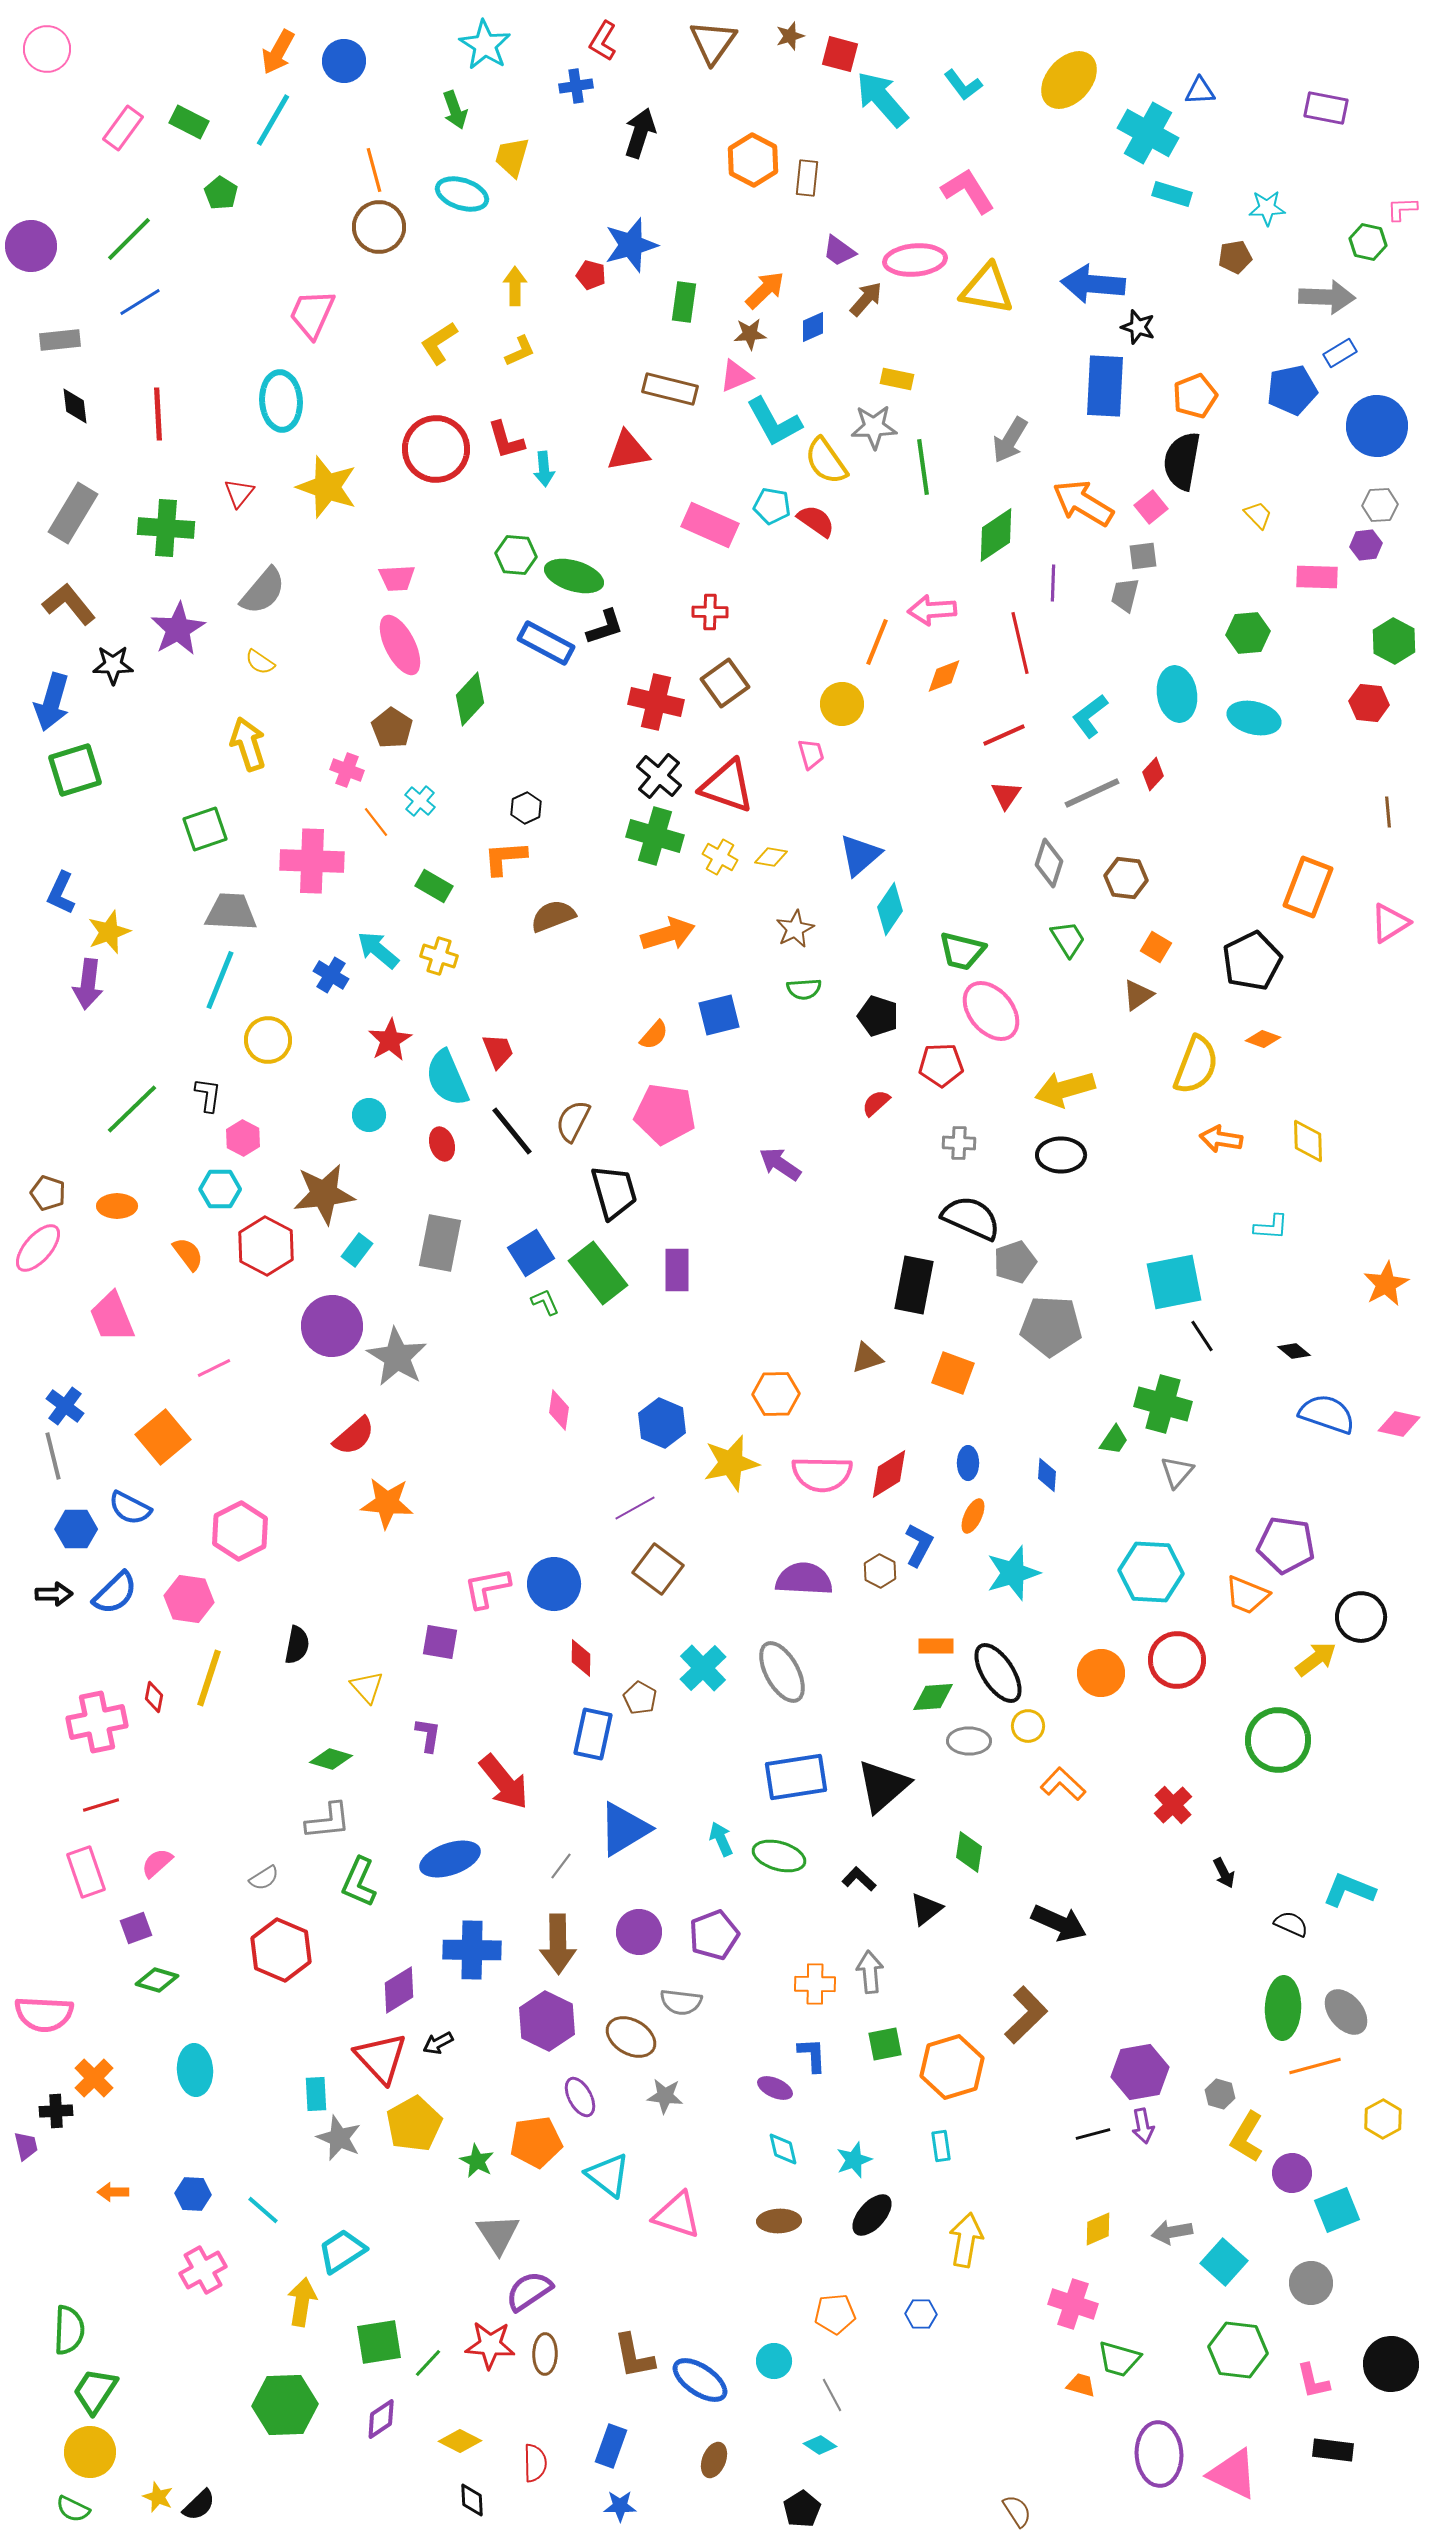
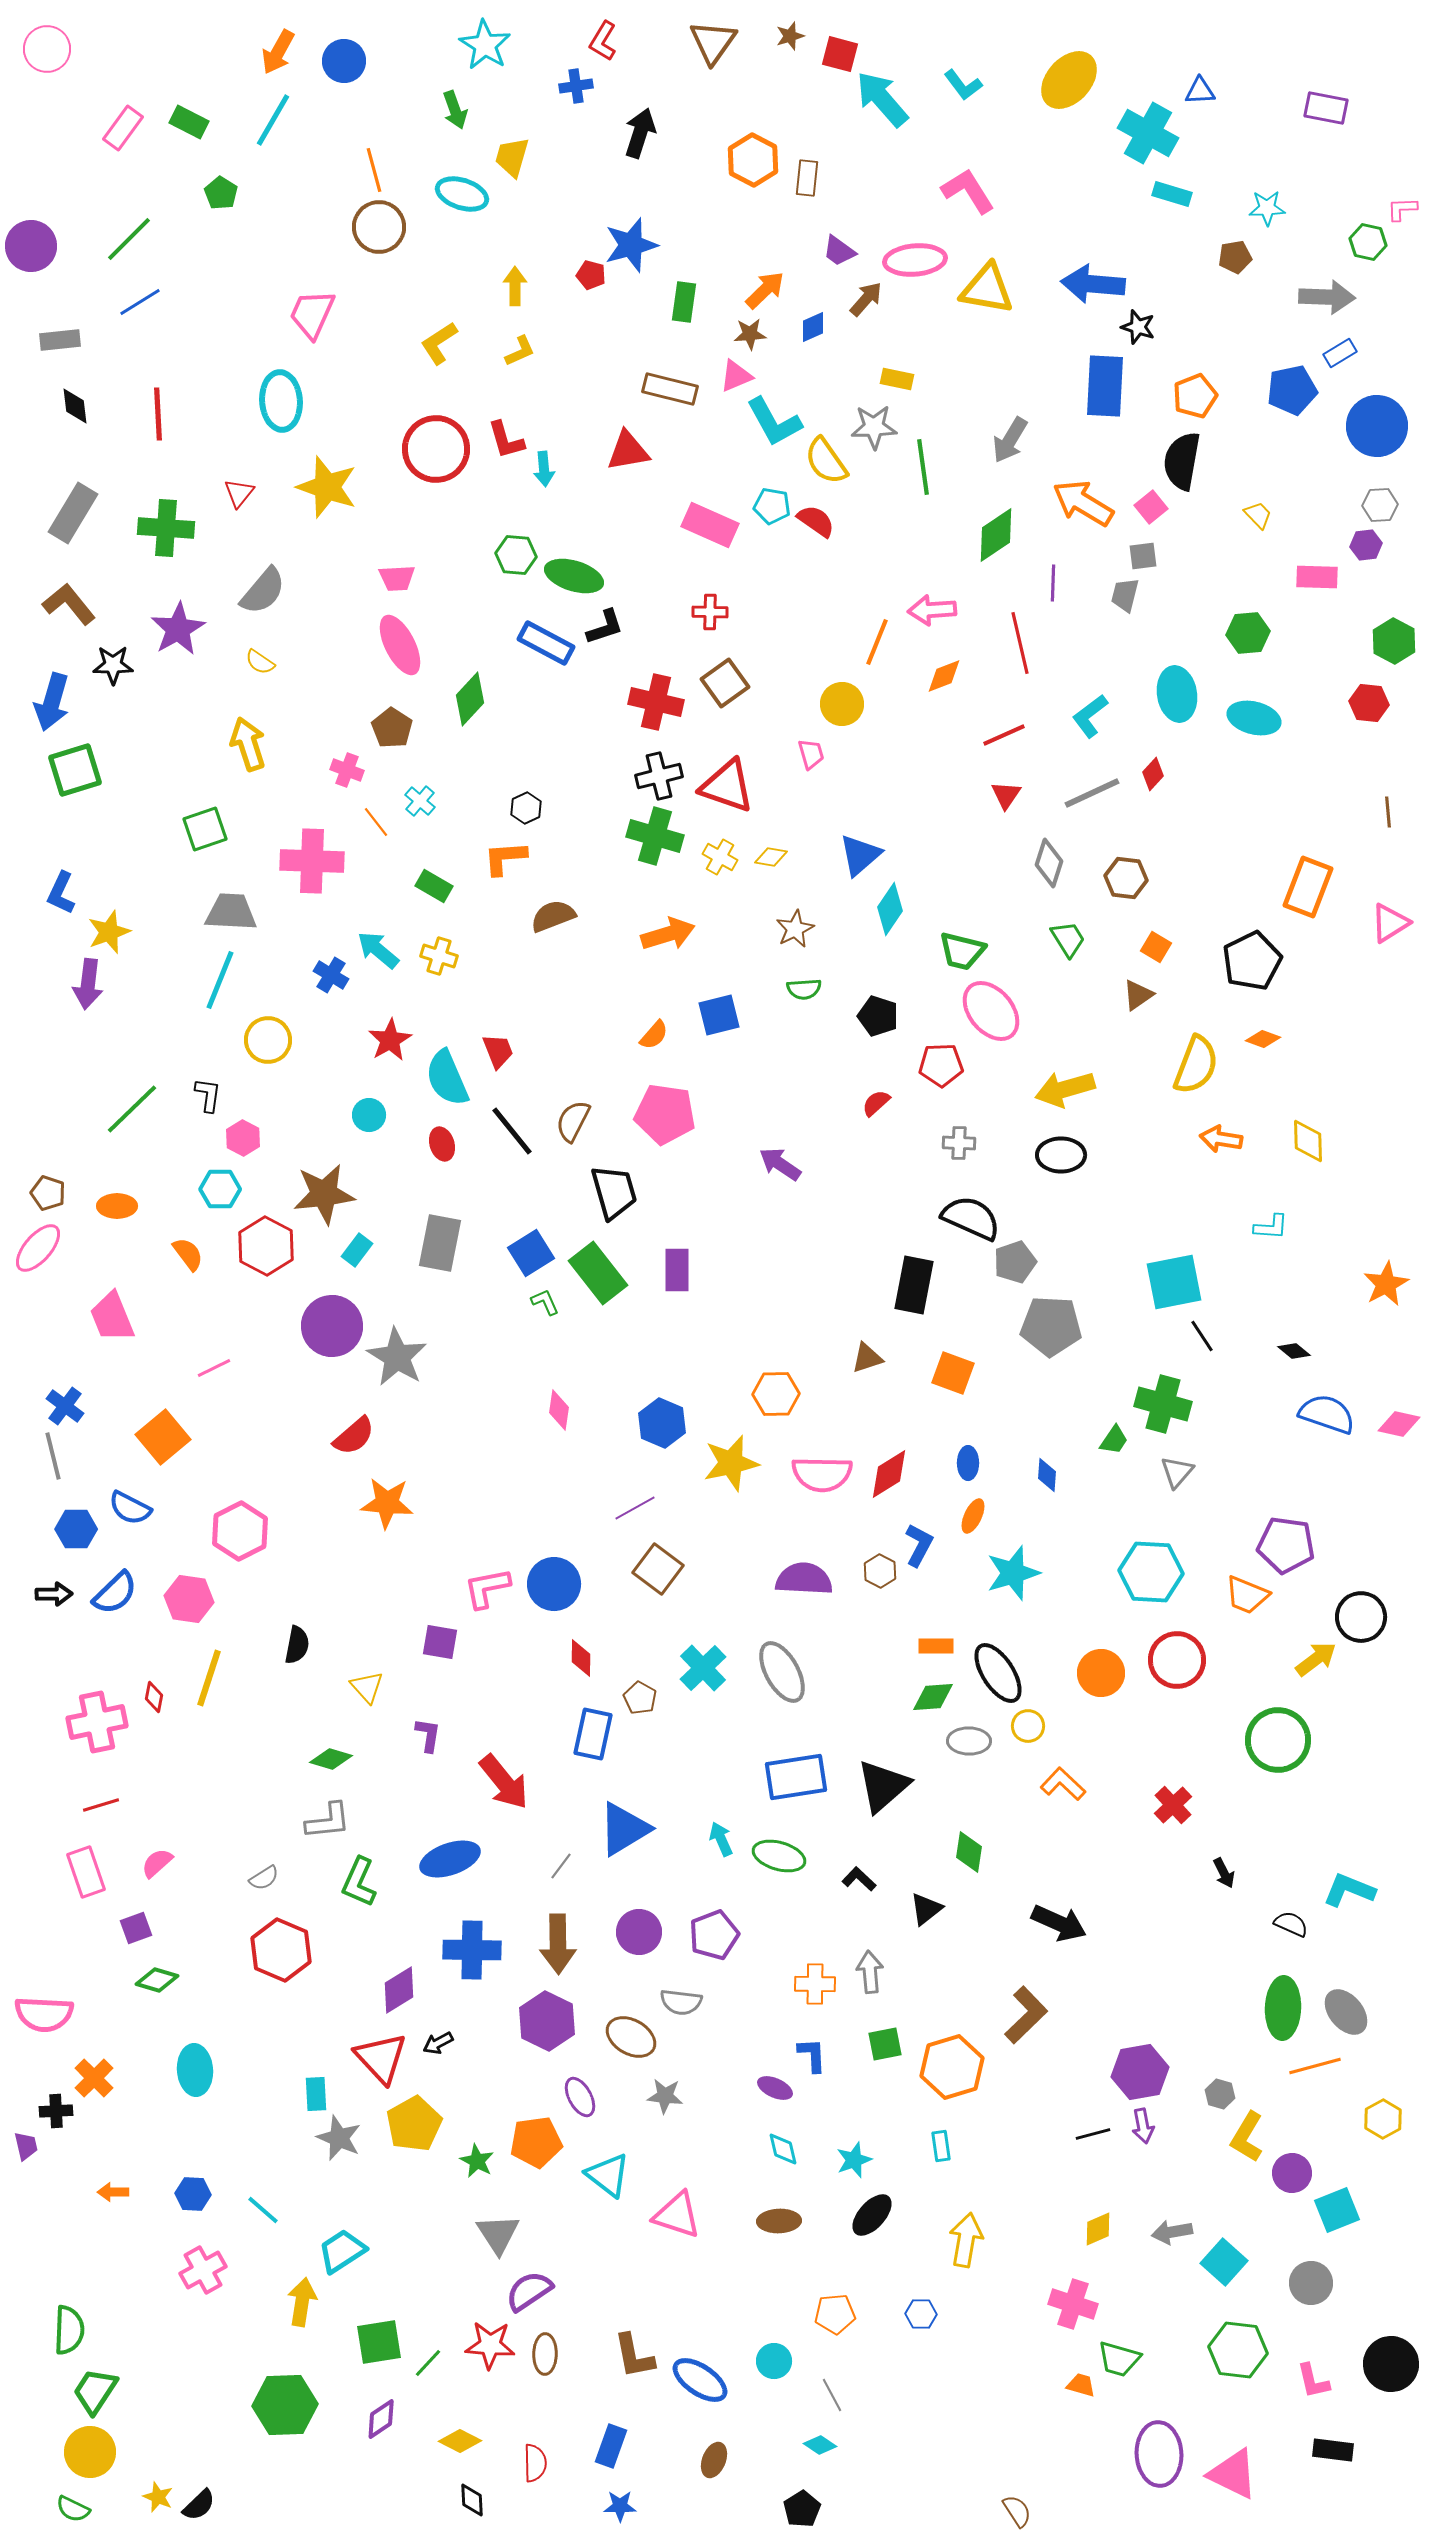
black cross at (659, 776): rotated 36 degrees clockwise
